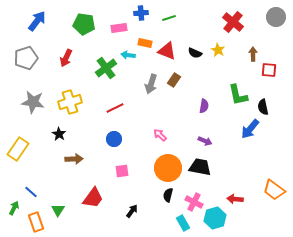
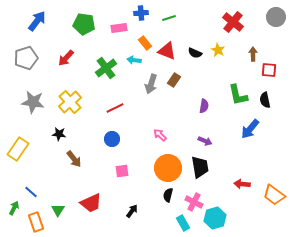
orange rectangle at (145, 43): rotated 40 degrees clockwise
cyan arrow at (128, 55): moved 6 px right, 5 px down
red arrow at (66, 58): rotated 18 degrees clockwise
yellow cross at (70, 102): rotated 25 degrees counterclockwise
black semicircle at (263, 107): moved 2 px right, 7 px up
black star at (59, 134): rotated 24 degrees counterclockwise
blue circle at (114, 139): moved 2 px left
brown arrow at (74, 159): rotated 54 degrees clockwise
black trapezoid at (200, 167): rotated 70 degrees clockwise
orange trapezoid at (274, 190): moved 5 px down
red trapezoid at (93, 198): moved 2 px left, 5 px down; rotated 30 degrees clockwise
red arrow at (235, 199): moved 7 px right, 15 px up
